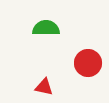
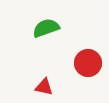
green semicircle: rotated 20 degrees counterclockwise
